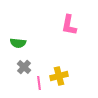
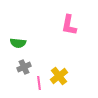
gray cross: rotated 24 degrees clockwise
yellow cross: rotated 24 degrees counterclockwise
